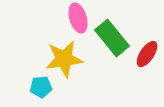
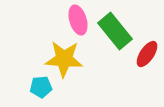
pink ellipse: moved 2 px down
green rectangle: moved 3 px right, 7 px up
yellow star: rotated 12 degrees clockwise
